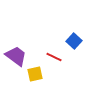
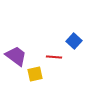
red line: rotated 21 degrees counterclockwise
